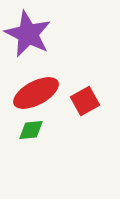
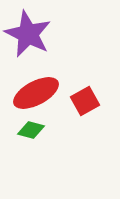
green diamond: rotated 20 degrees clockwise
